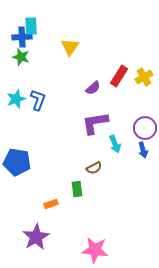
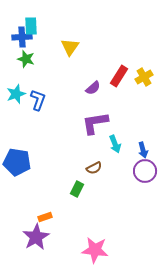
green star: moved 5 px right, 2 px down
cyan star: moved 5 px up
purple circle: moved 43 px down
green rectangle: rotated 35 degrees clockwise
orange rectangle: moved 6 px left, 13 px down
